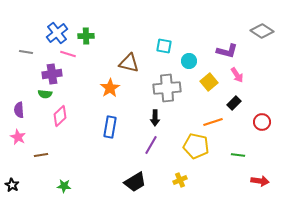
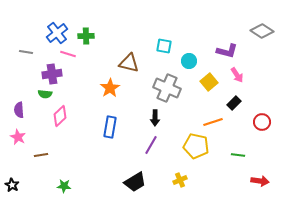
gray cross: rotated 28 degrees clockwise
